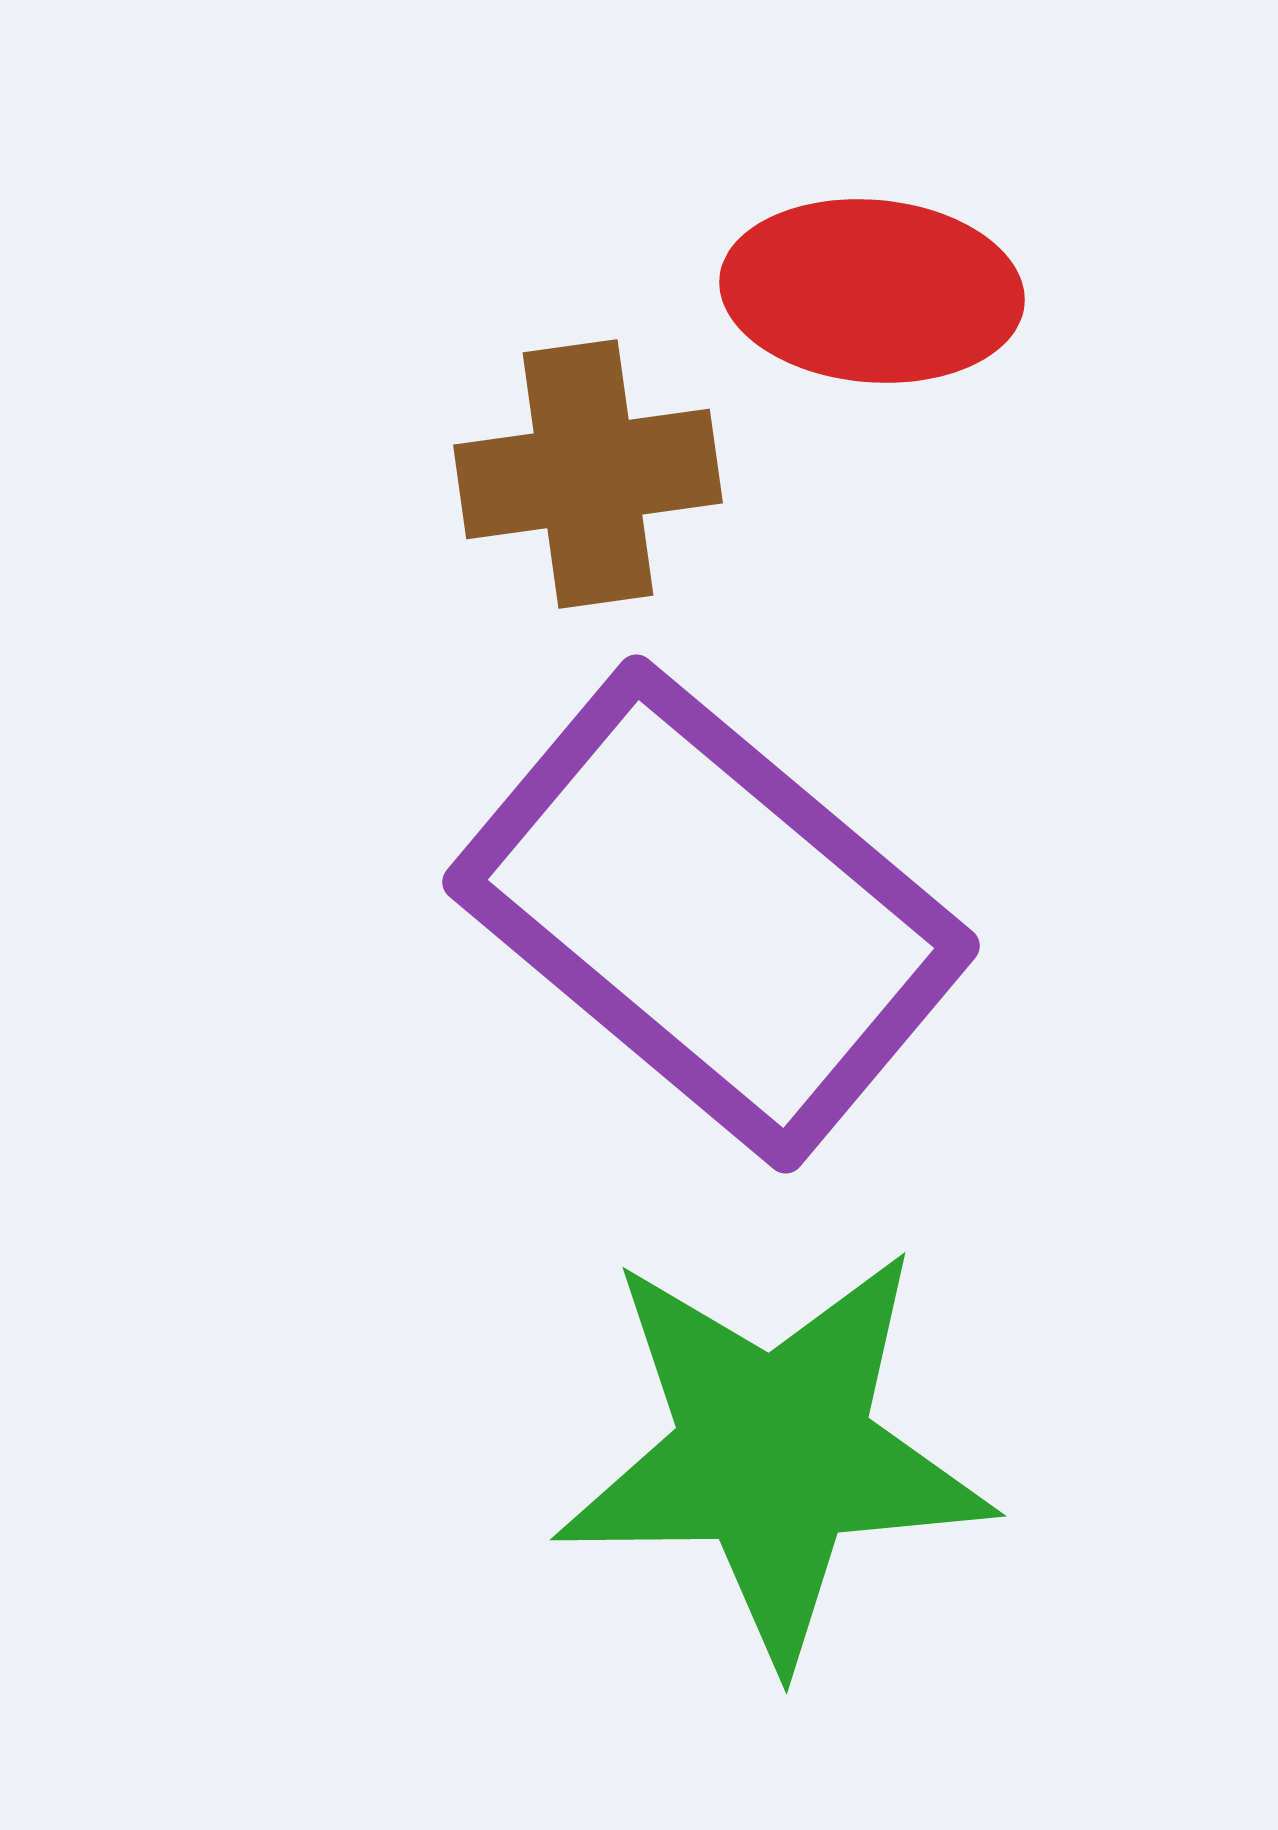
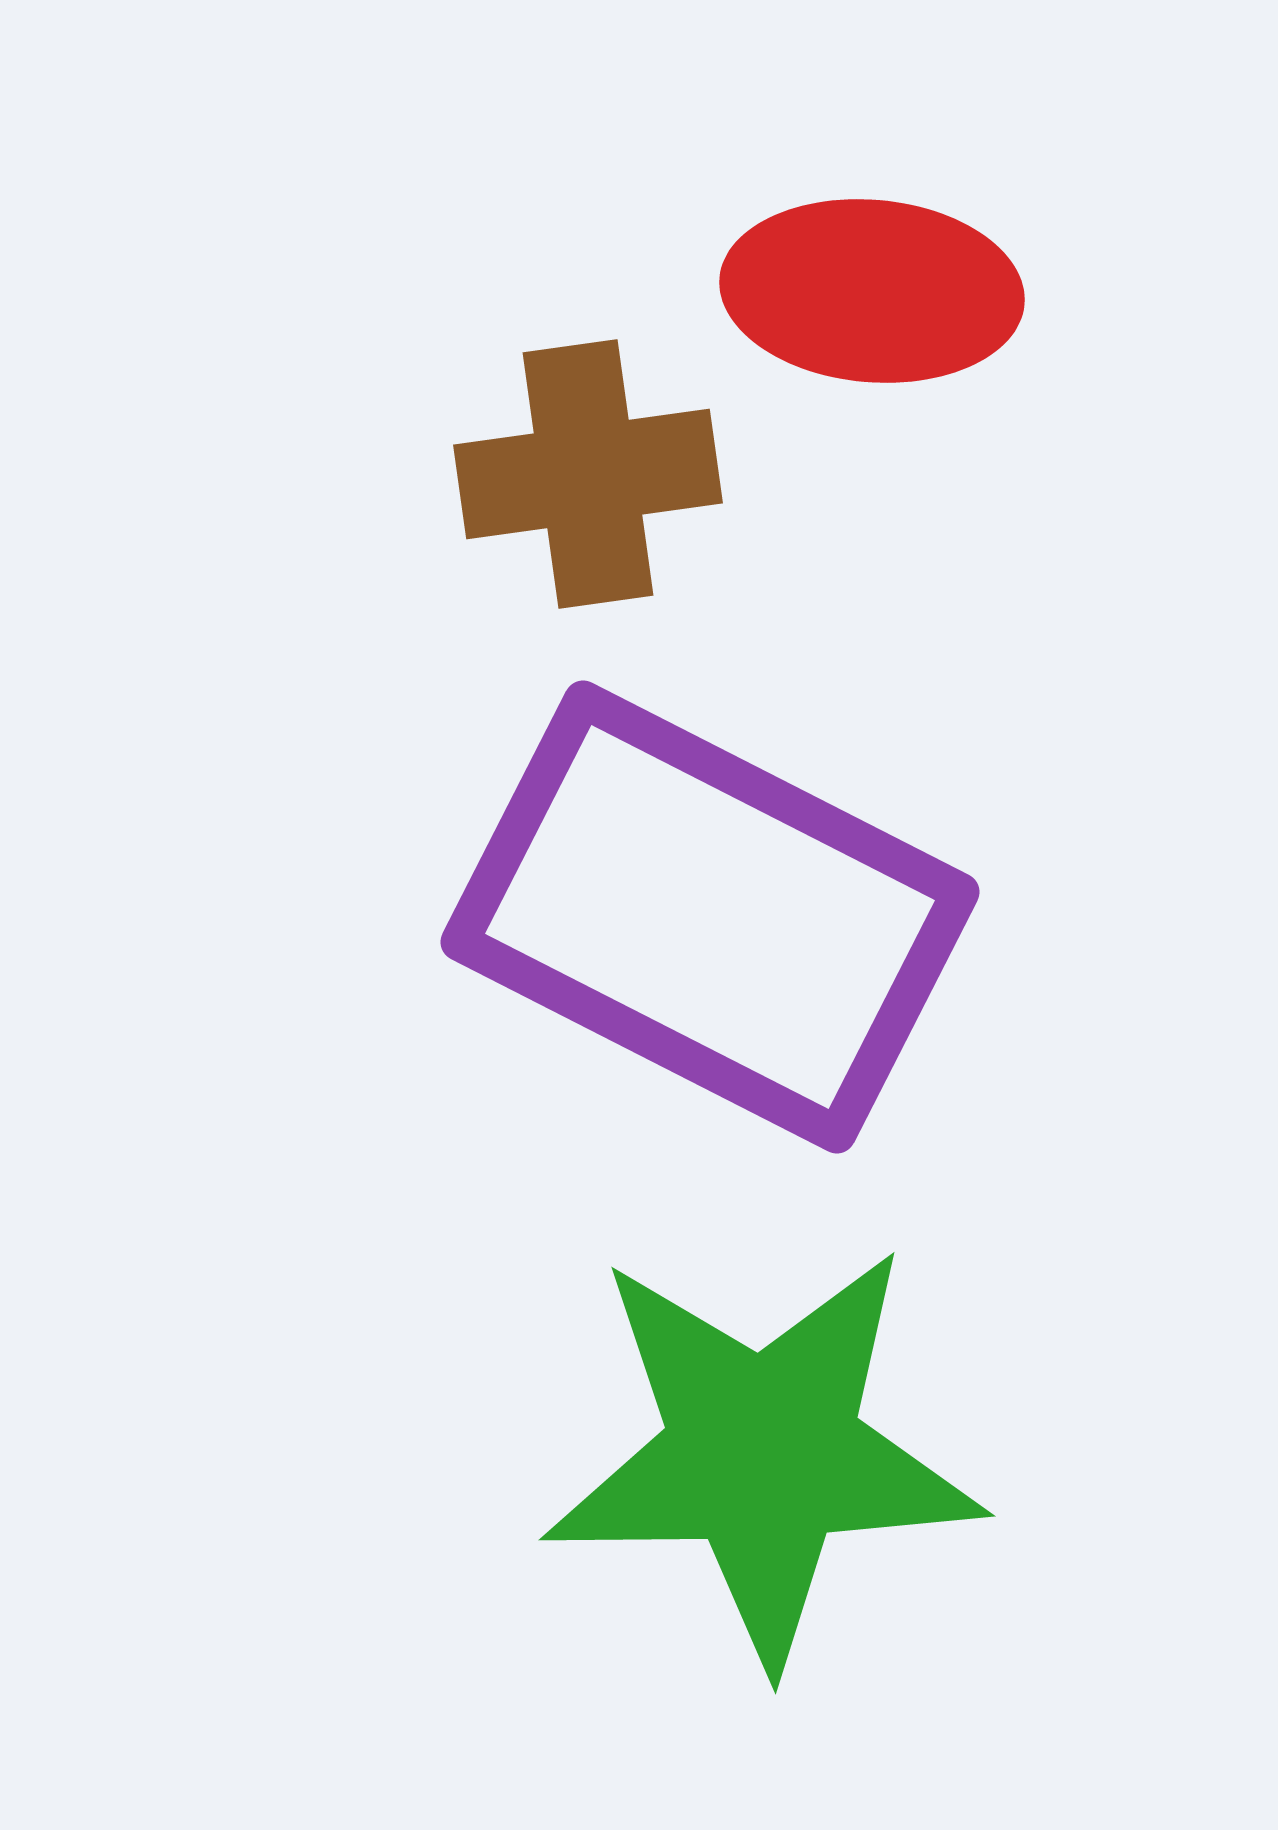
purple rectangle: moved 1 px left, 3 px down; rotated 13 degrees counterclockwise
green star: moved 11 px left
